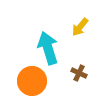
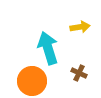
yellow arrow: rotated 138 degrees counterclockwise
